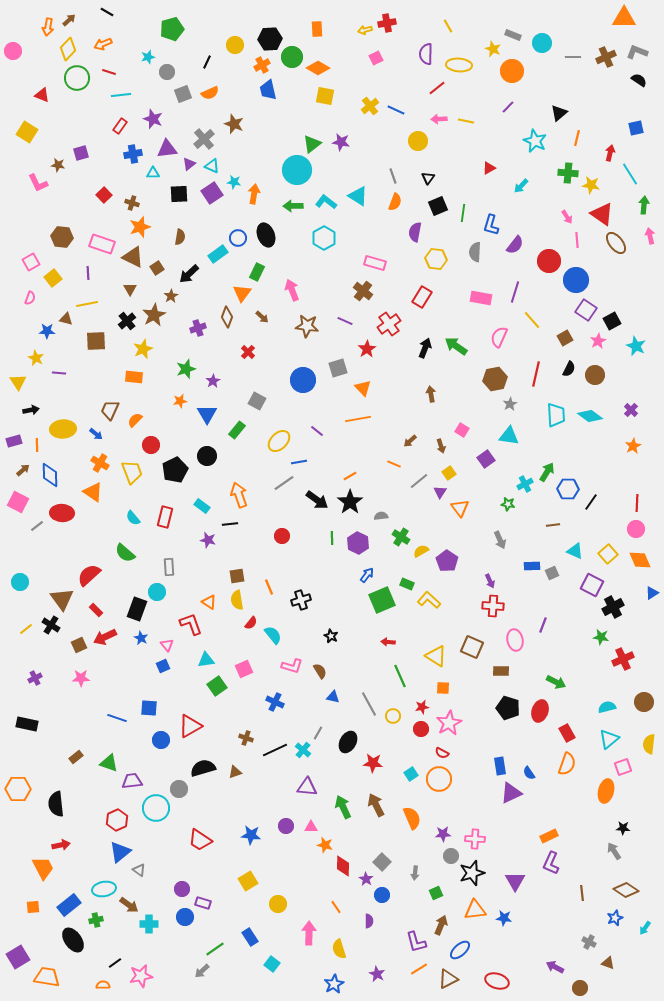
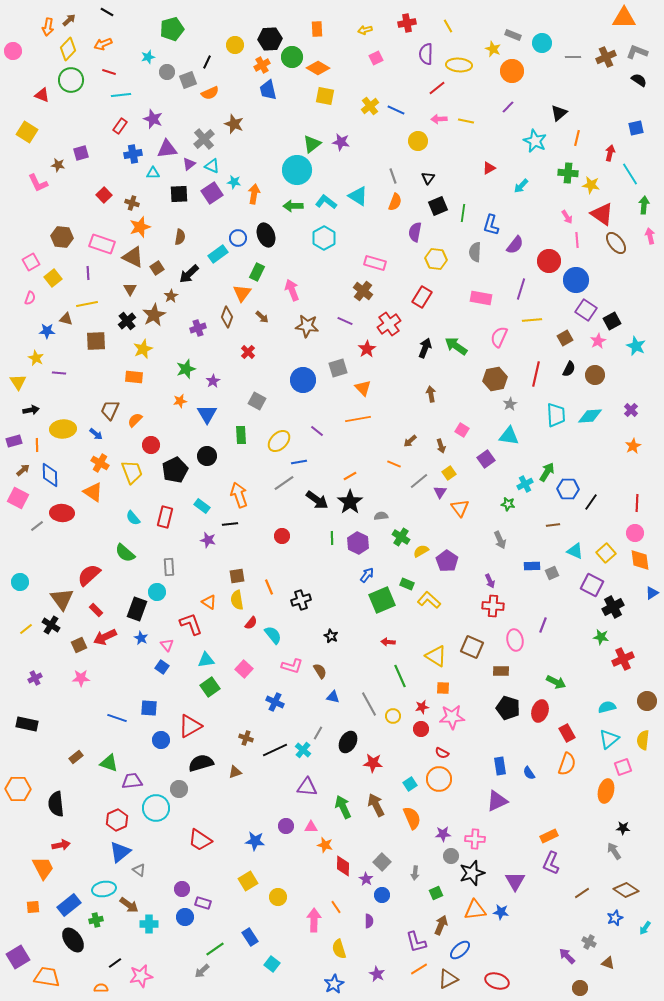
red cross at (387, 23): moved 20 px right
green circle at (77, 78): moved 6 px left, 2 px down
gray square at (183, 94): moved 5 px right, 14 px up
purple line at (515, 292): moved 6 px right, 3 px up
yellow line at (532, 320): rotated 54 degrees counterclockwise
cyan diamond at (590, 416): rotated 40 degrees counterclockwise
green rectangle at (237, 430): moved 4 px right, 5 px down; rotated 42 degrees counterclockwise
pink square at (18, 502): moved 4 px up
pink circle at (636, 529): moved 1 px left, 4 px down
yellow square at (608, 554): moved 2 px left, 1 px up
orange diamond at (640, 560): rotated 15 degrees clockwise
blue square at (163, 666): moved 1 px left, 1 px down; rotated 32 degrees counterclockwise
pink square at (244, 669): rotated 24 degrees counterclockwise
green square at (217, 686): moved 7 px left, 1 px down
brown circle at (644, 702): moved 3 px right, 1 px up
pink star at (449, 723): moved 3 px right, 6 px up; rotated 25 degrees clockwise
yellow semicircle at (649, 744): moved 6 px left, 4 px up
black semicircle at (203, 768): moved 2 px left, 5 px up
cyan square at (411, 774): moved 1 px left, 10 px down
purple triangle at (511, 793): moved 14 px left, 8 px down
blue star at (251, 835): moved 4 px right, 6 px down
brown line at (582, 893): rotated 63 degrees clockwise
yellow circle at (278, 904): moved 7 px up
blue star at (504, 918): moved 3 px left, 6 px up
pink arrow at (309, 933): moved 5 px right, 13 px up
purple arrow at (555, 967): moved 12 px right, 11 px up; rotated 18 degrees clockwise
orange semicircle at (103, 985): moved 2 px left, 3 px down
